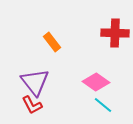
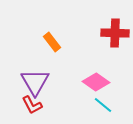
purple triangle: rotated 8 degrees clockwise
